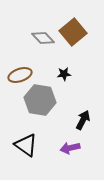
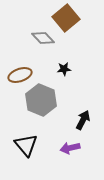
brown square: moved 7 px left, 14 px up
black star: moved 5 px up
gray hexagon: moved 1 px right; rotated 12 degrees clockwise
black triangle: rotated 15 degrees clockwise
